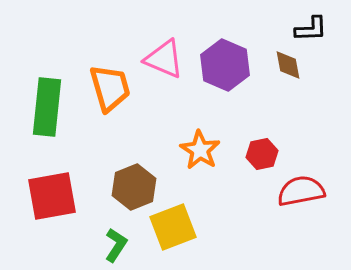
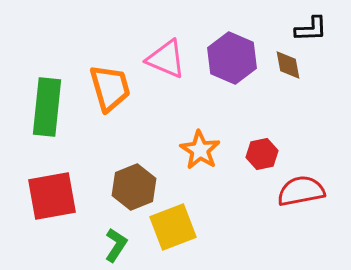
pink triangle: moved 2 px right
purple hexagon: moved 7 px right, 7 px up
